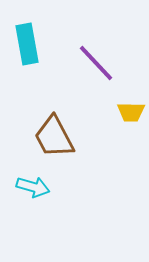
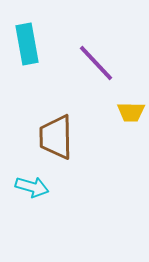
brown trapezoid: moved 2 px right; rotated 27 degrees clockwise
cyan arrow: moved 1 px left
